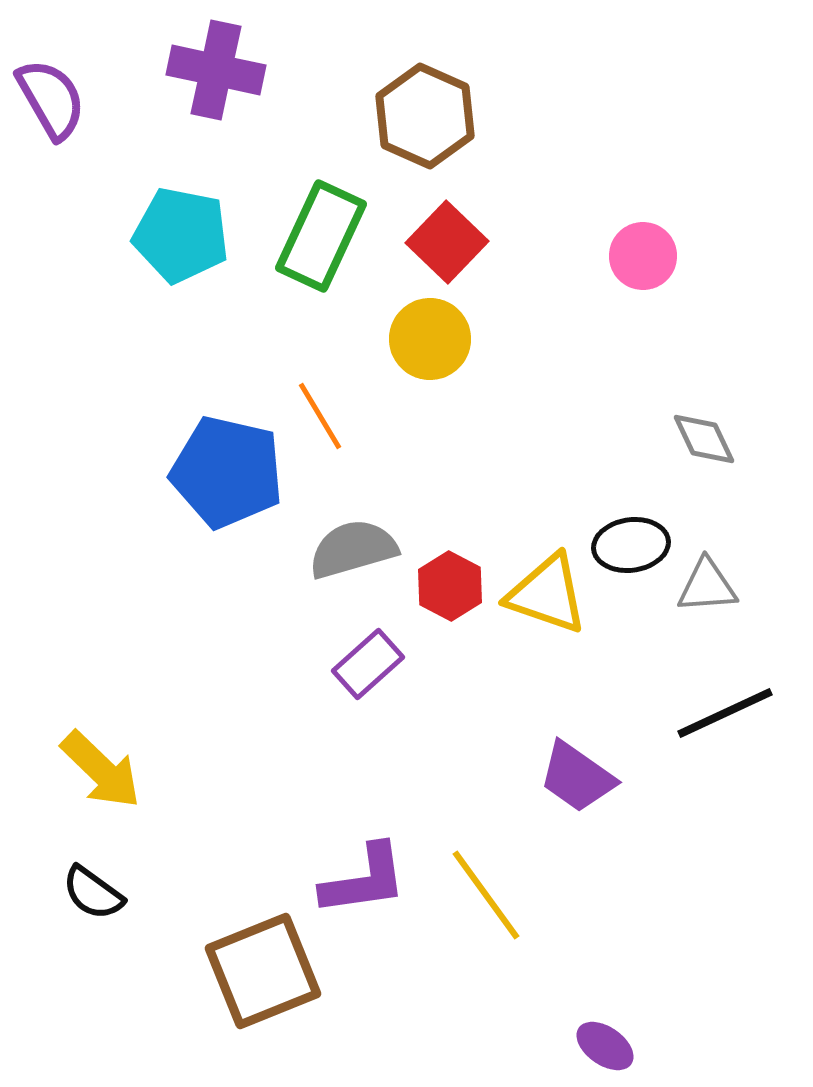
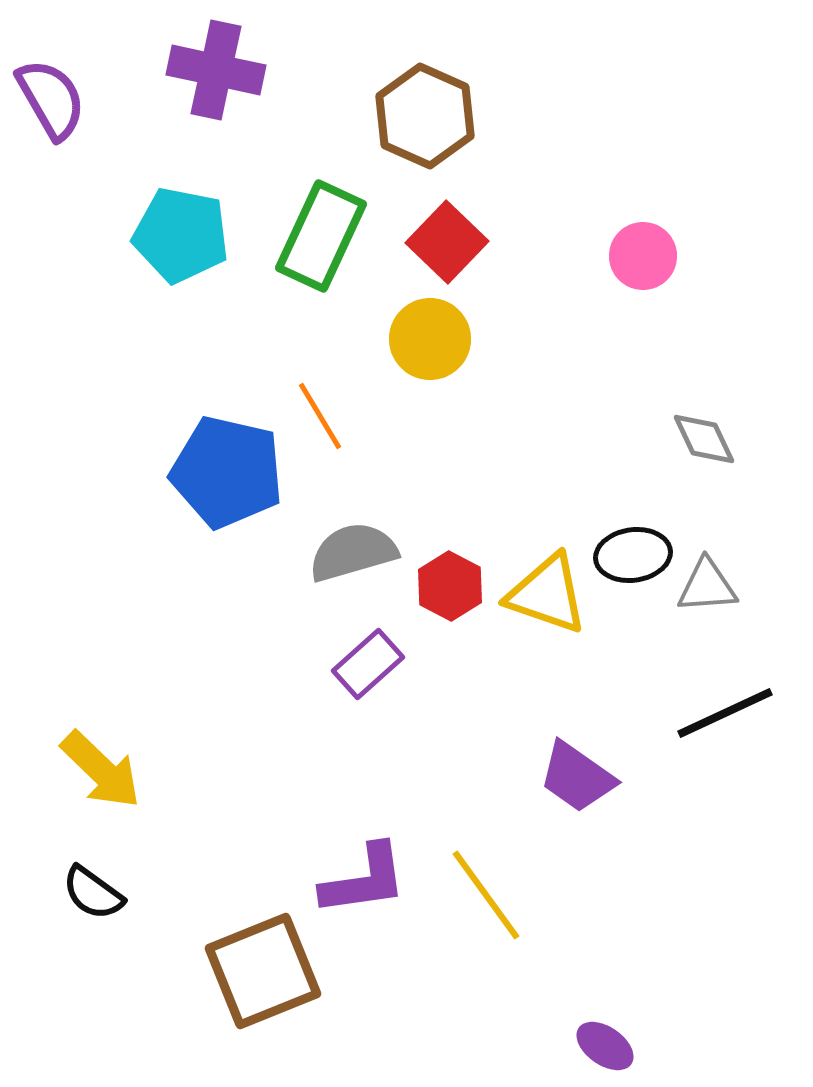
black ellipse: moved 2 px right, 10 px down
gray semicircle: moved 3 px down
